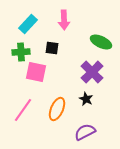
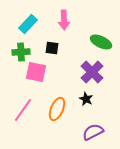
purple semicircle: moved 8 px right
